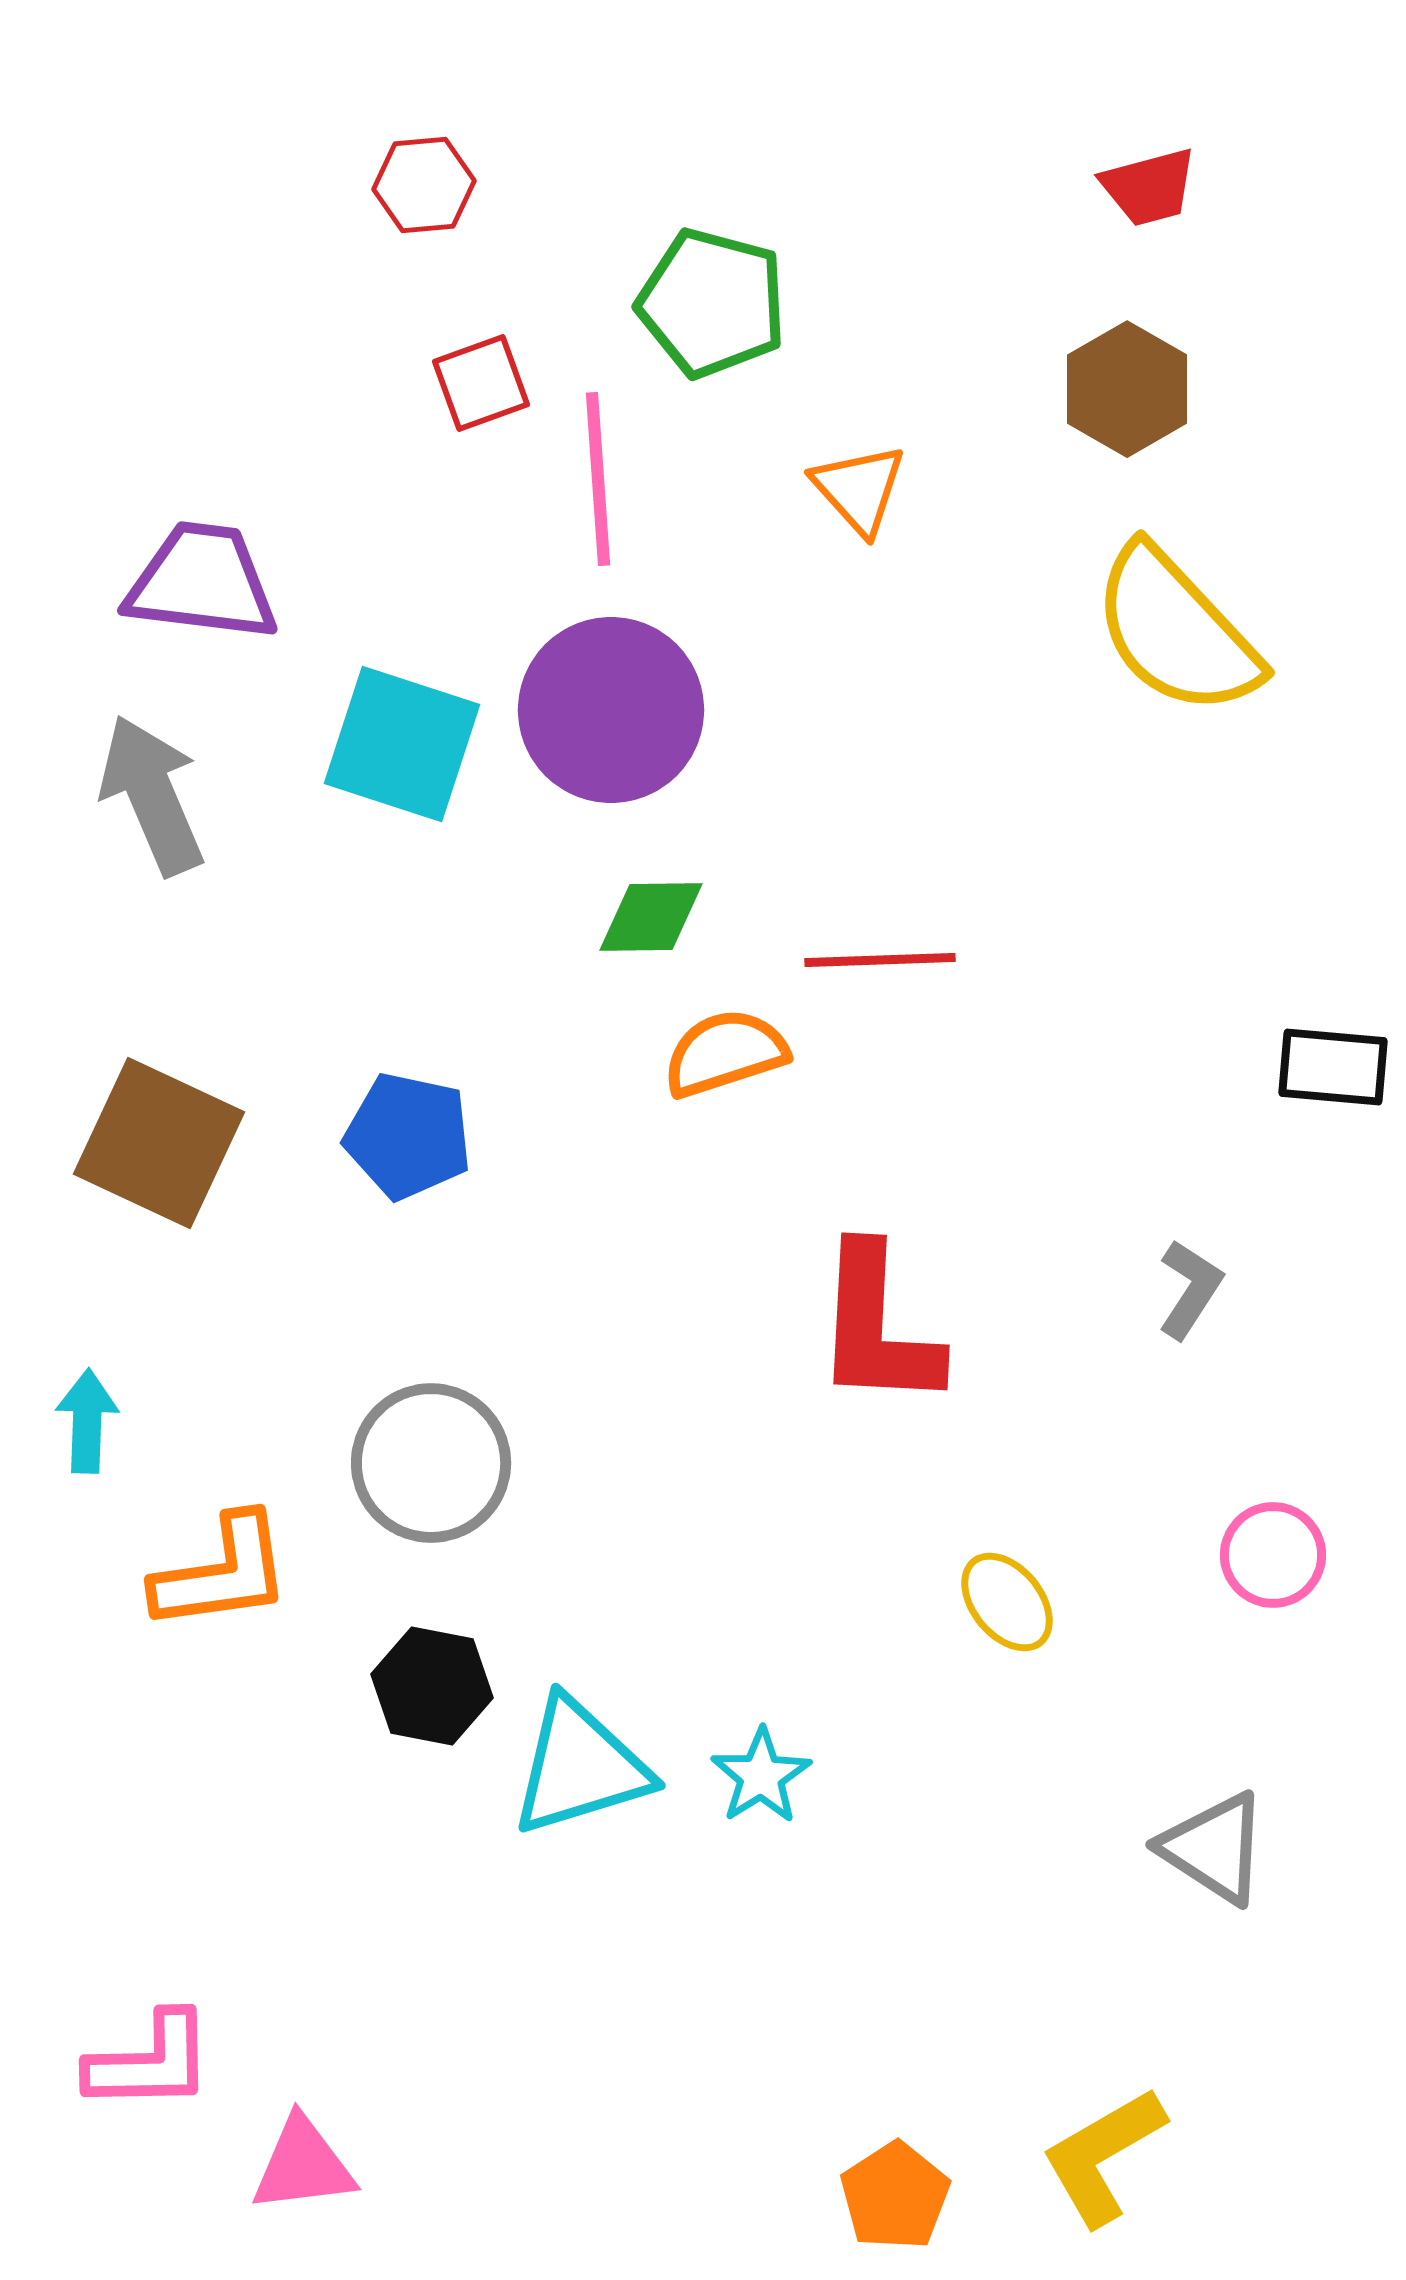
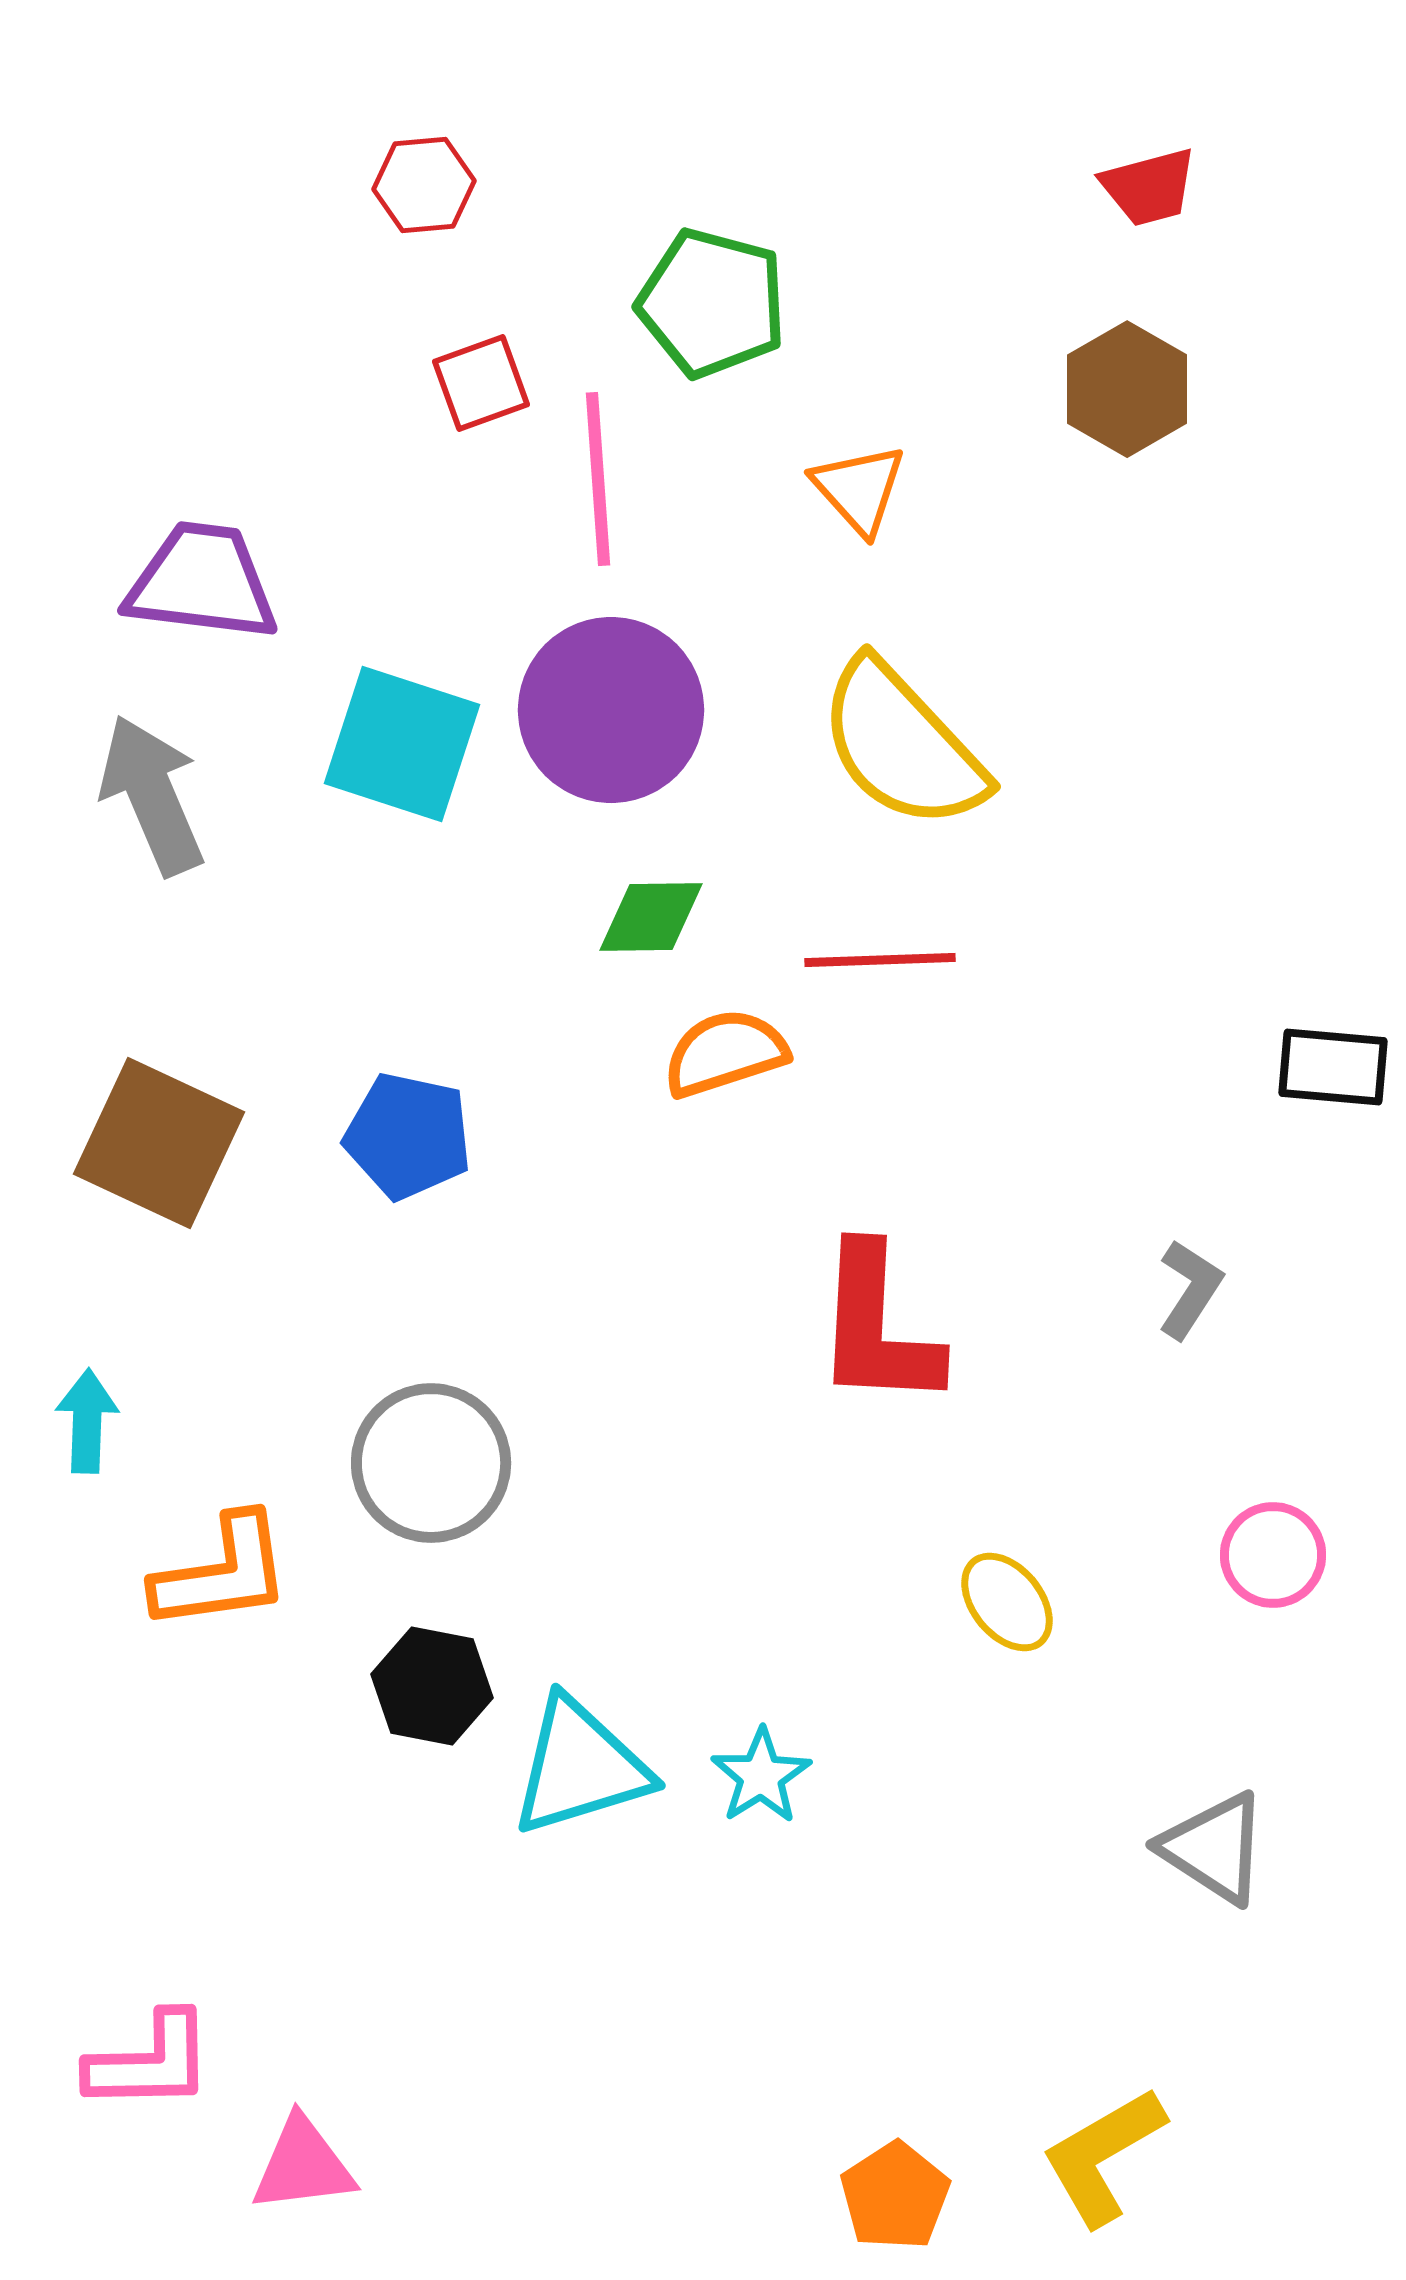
yellow semicircle: moved 274 px left, 114 px down
